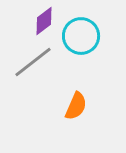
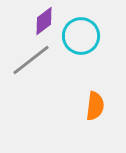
gray line: moved 2 px left, 2 px up
orange semicircle: moved 19 px right; rotated 16 degrees counterclockwise
